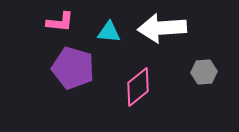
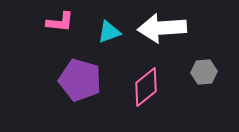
cyan triangle: rotated 25 degrees counterclockwise
purple pentagon: moved 7 px right, 12 px down
pink diamond: moved 8 px right
